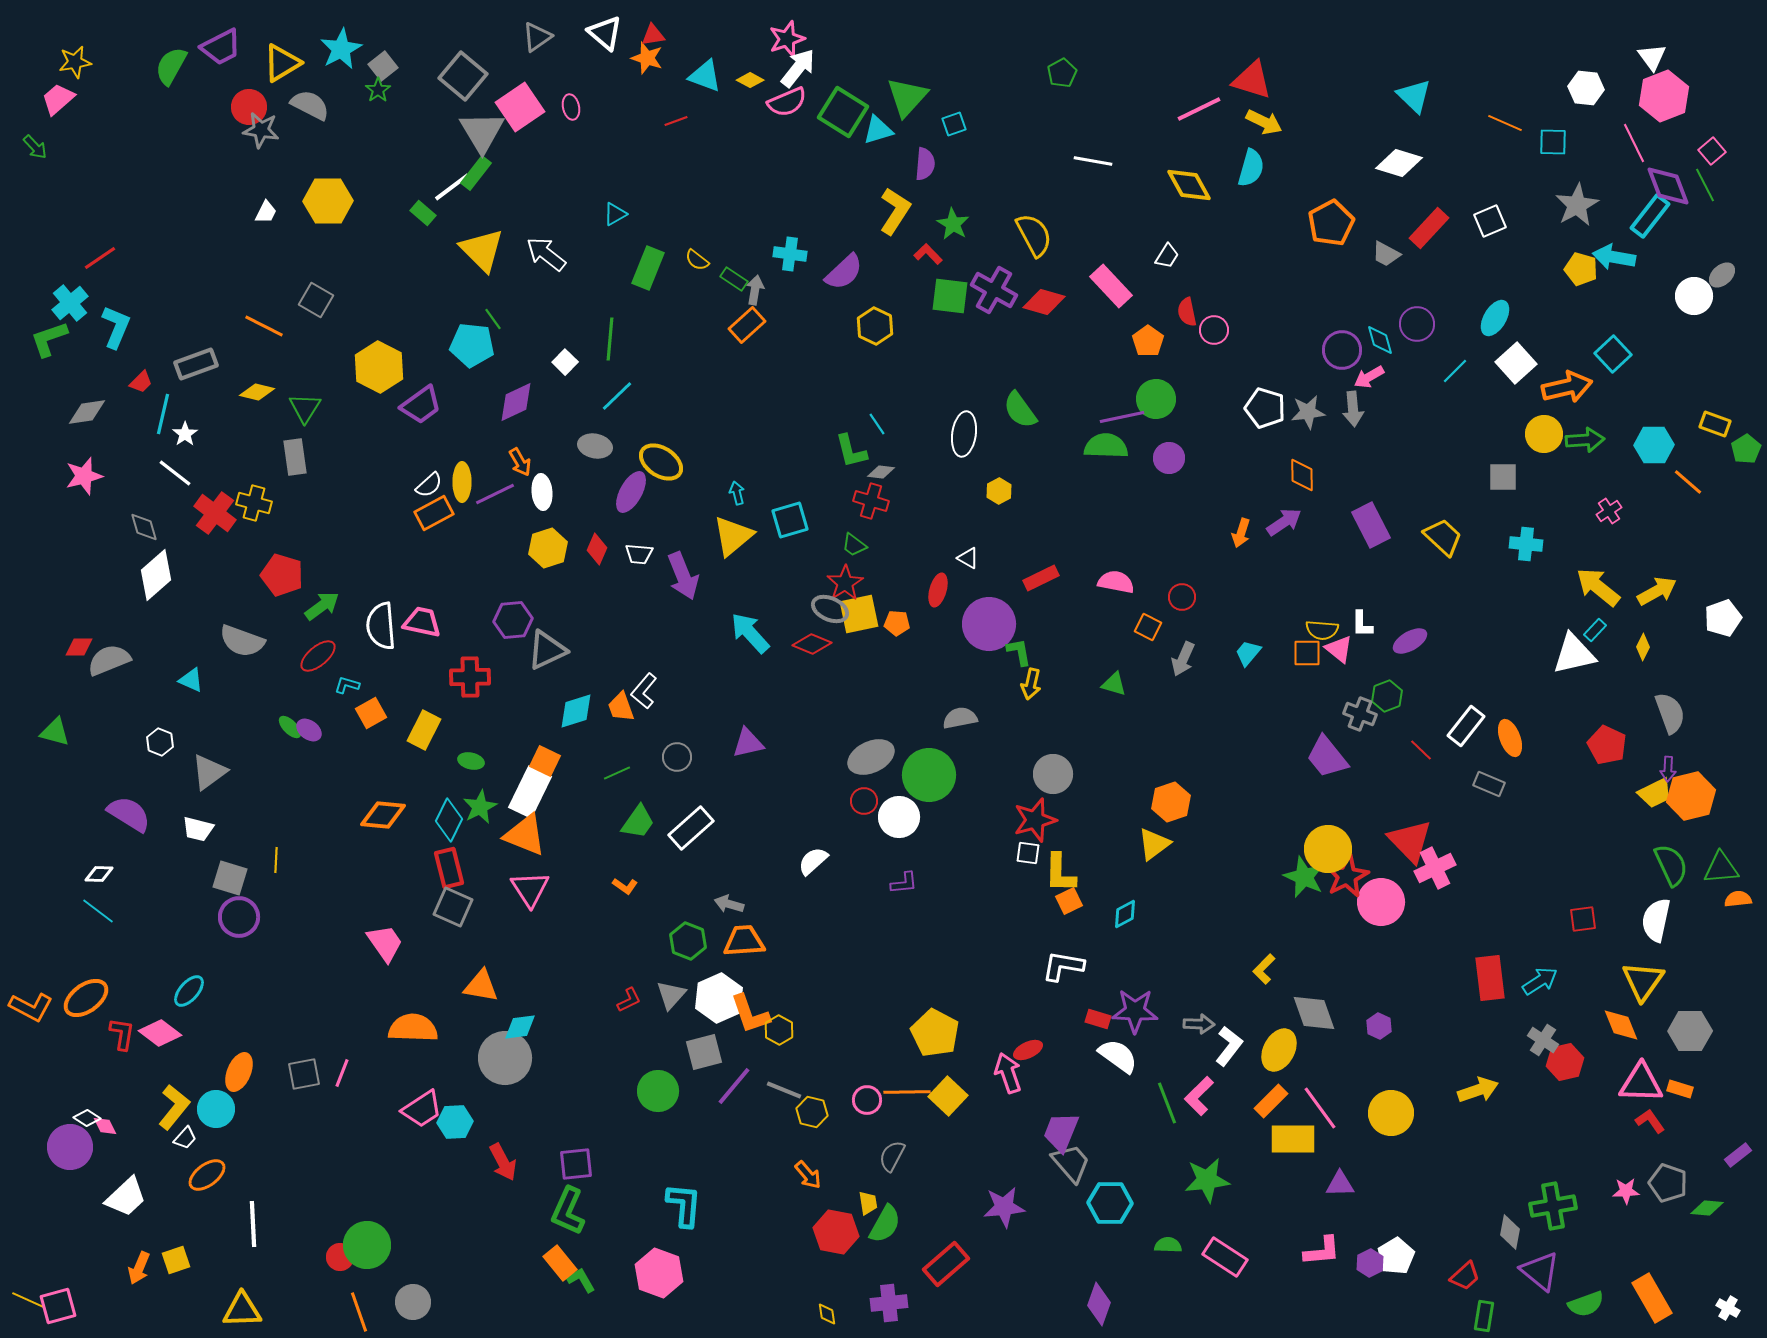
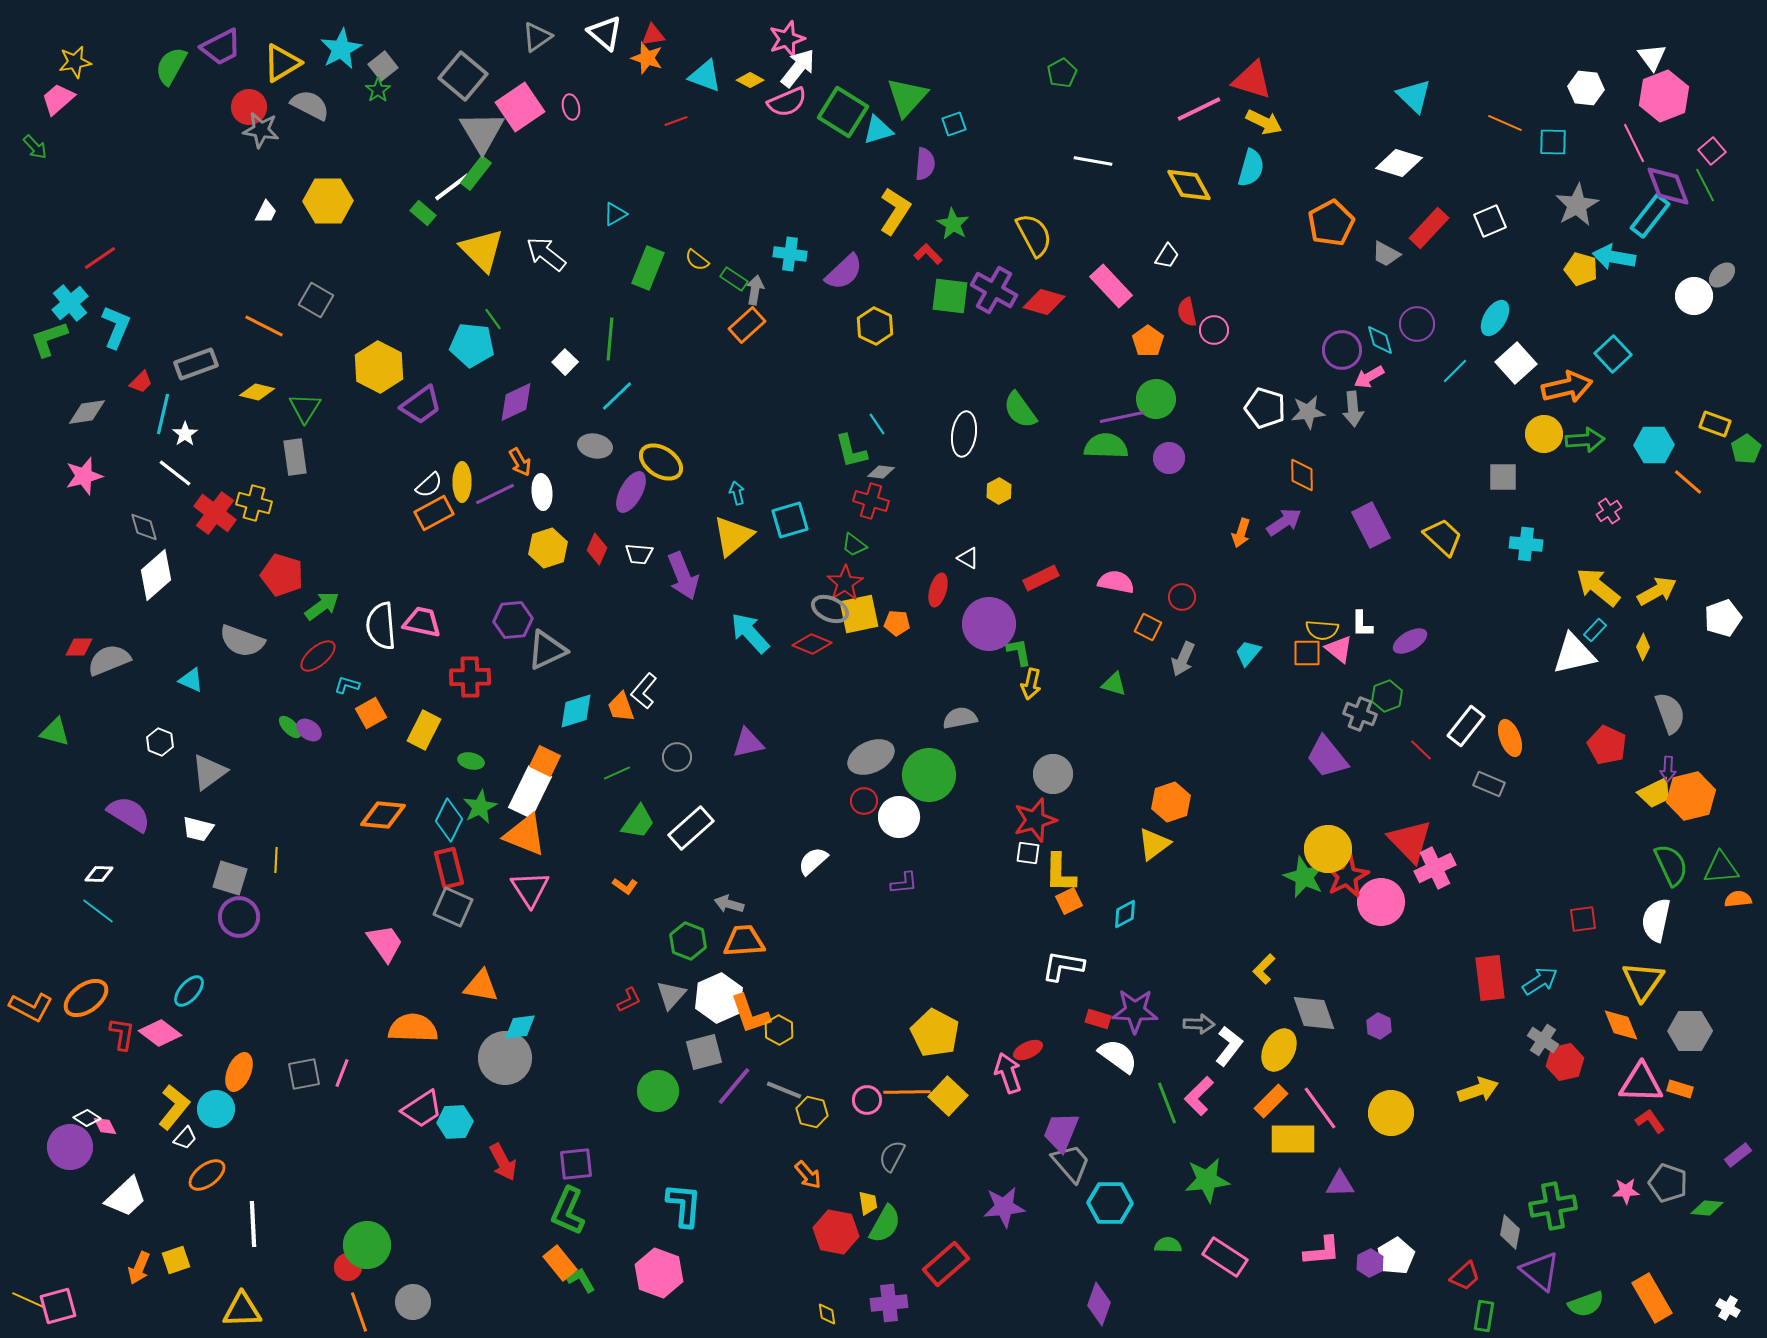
red circle at (340, 1257): moved 8 px right, 10 px down
